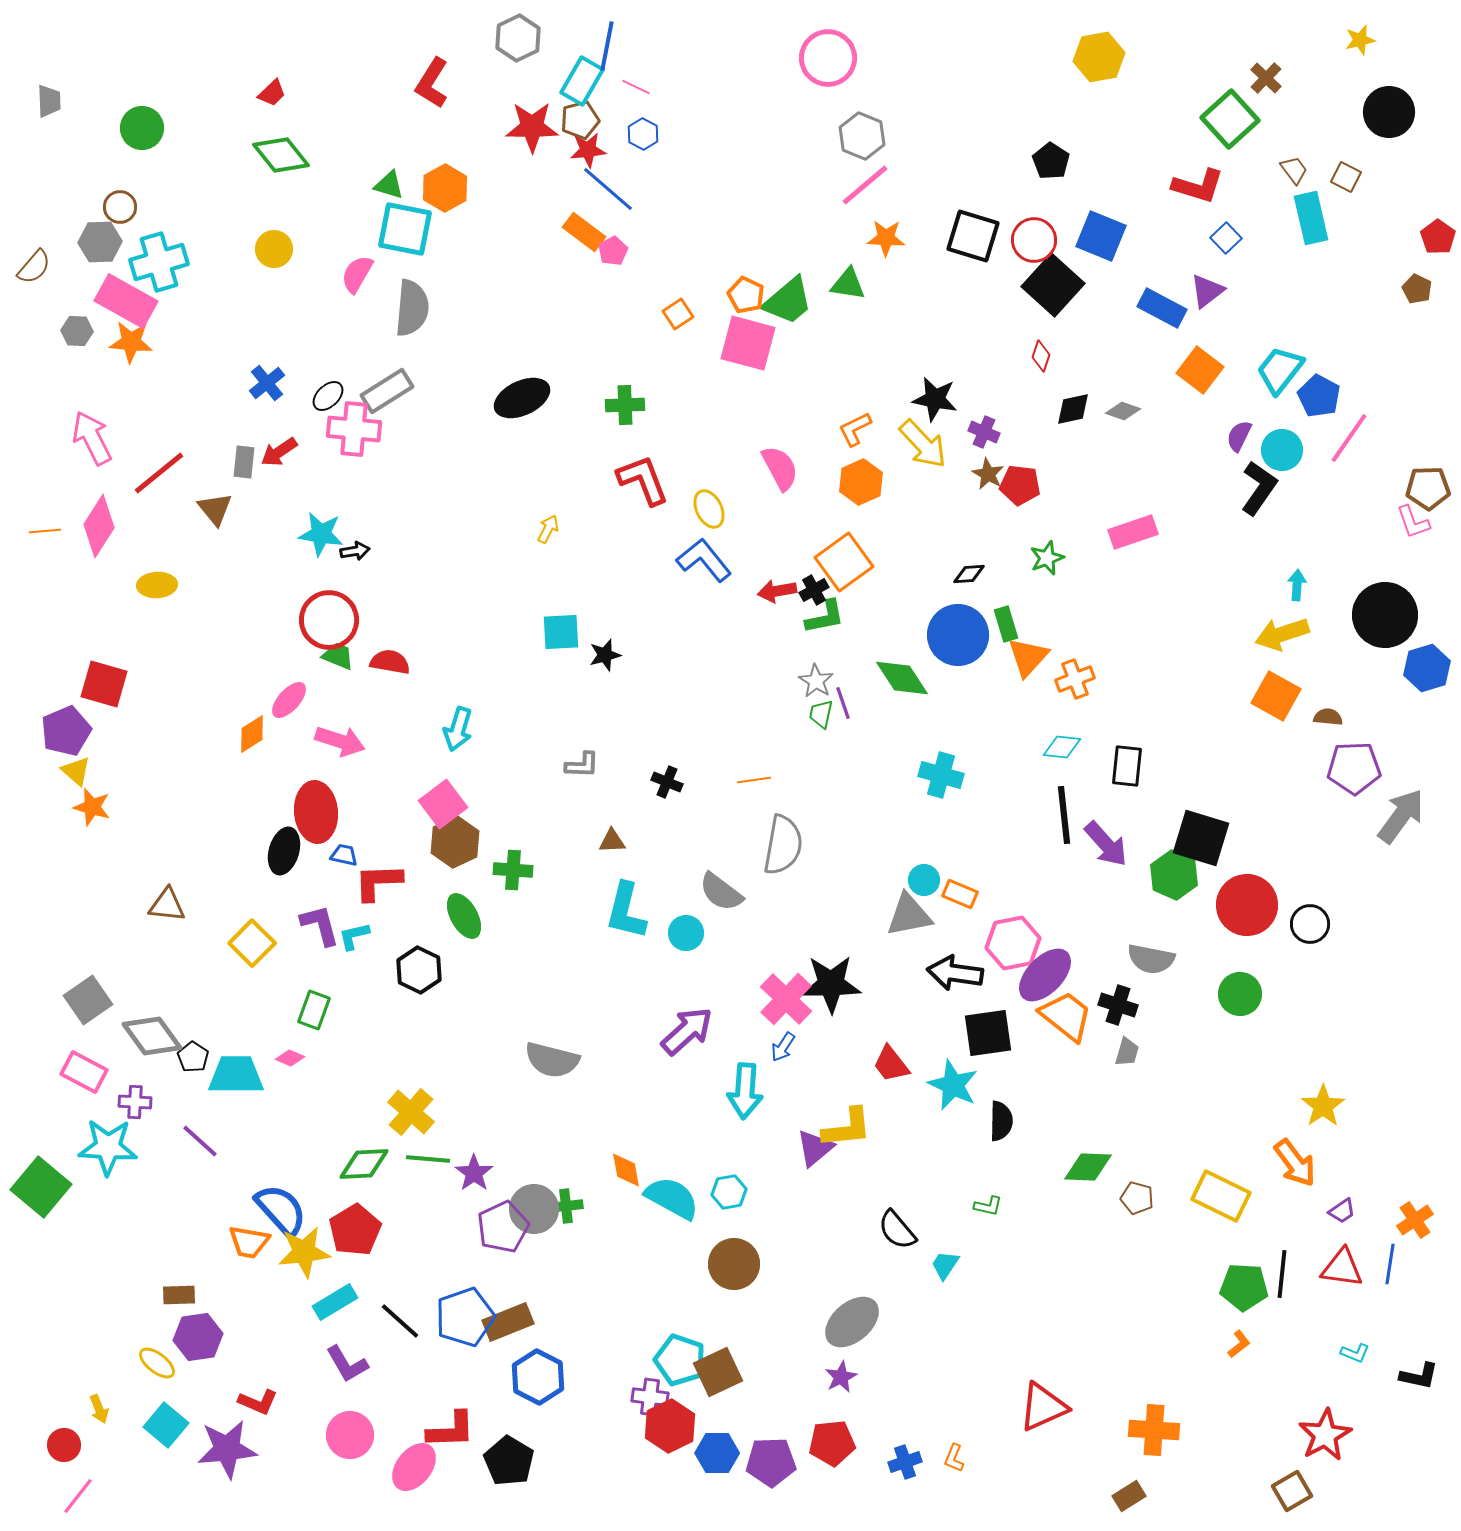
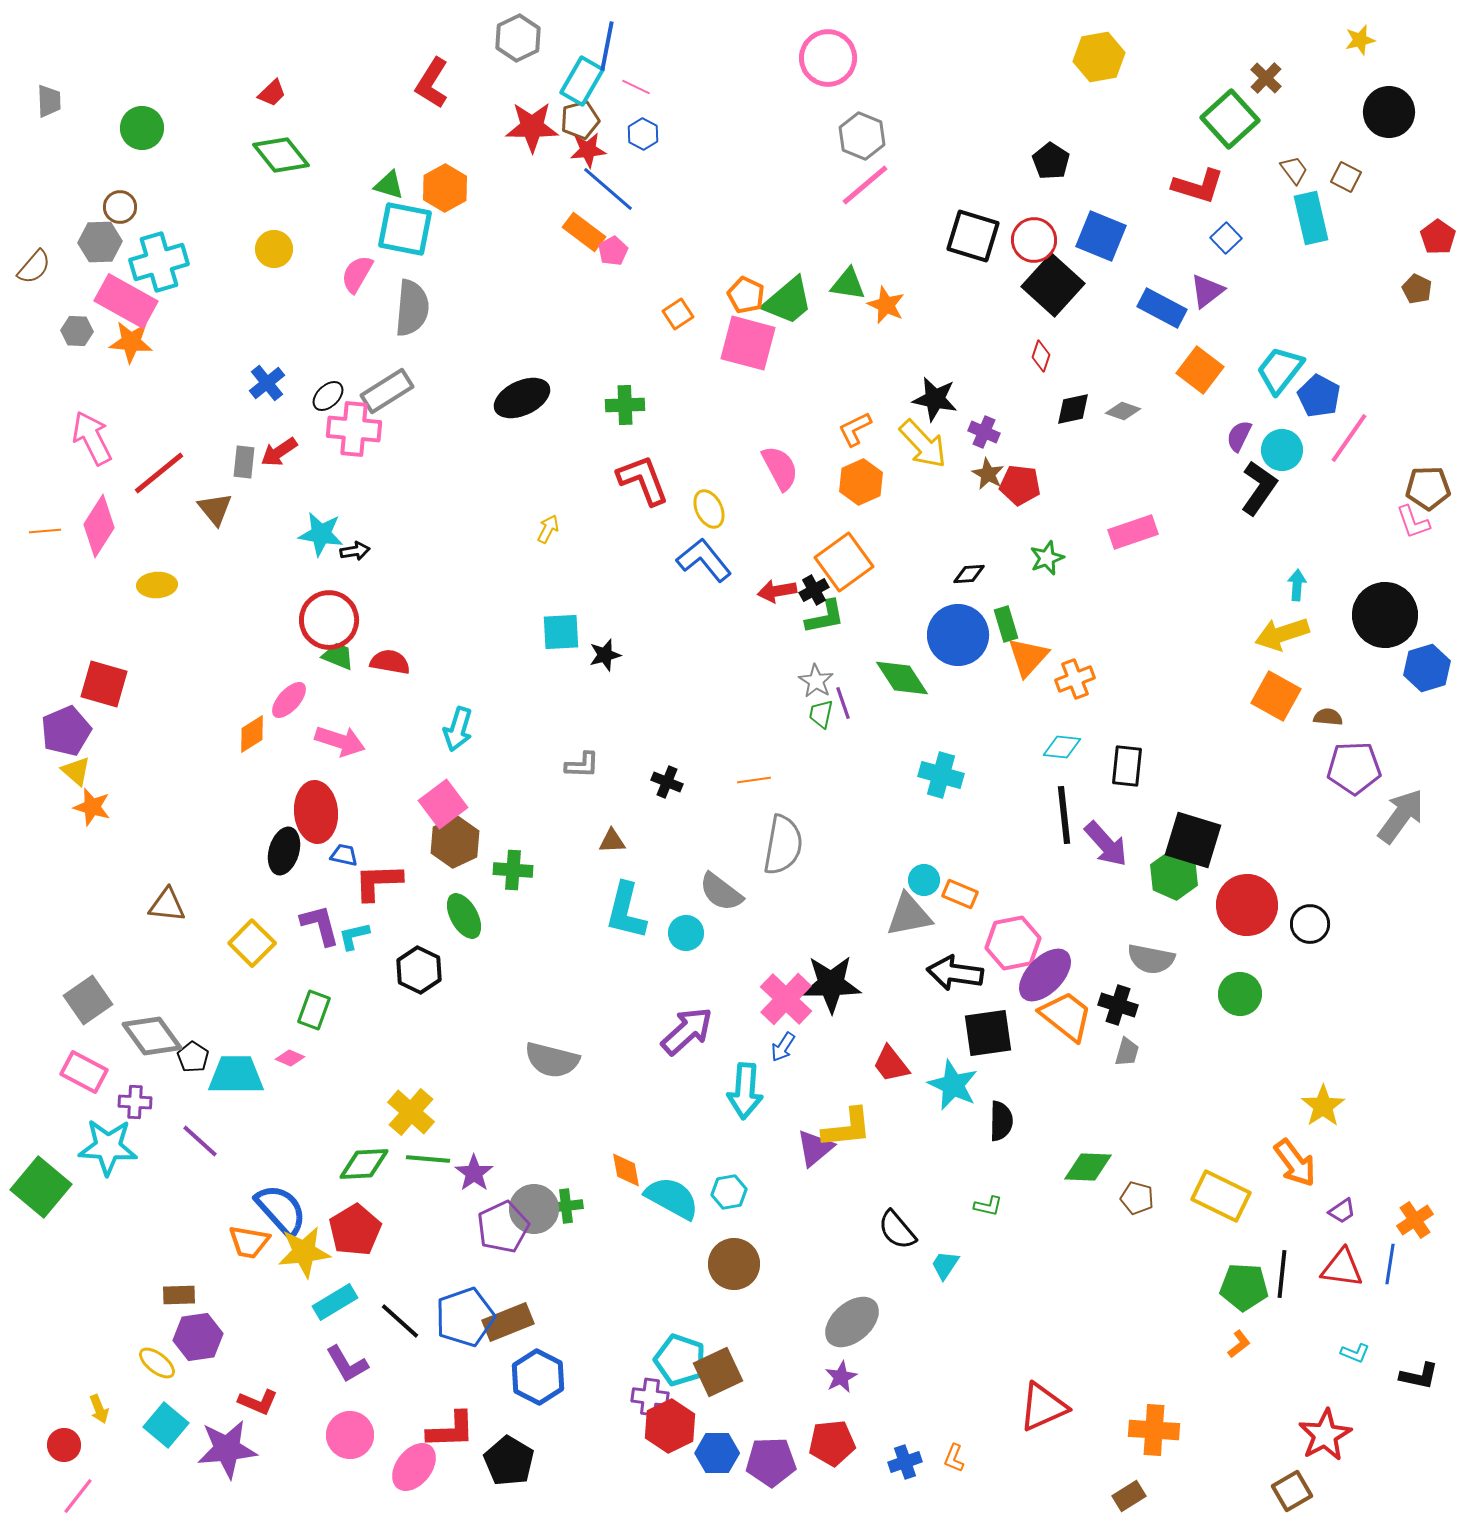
orange star at (886, 238): moved 67 px down; rotated 21 degrees clockwise
black square at (1201, 838): moved 8 px left, 2 px down
